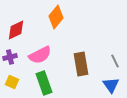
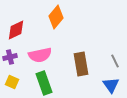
pink semicircle: rotated 15 degrees clockwise
